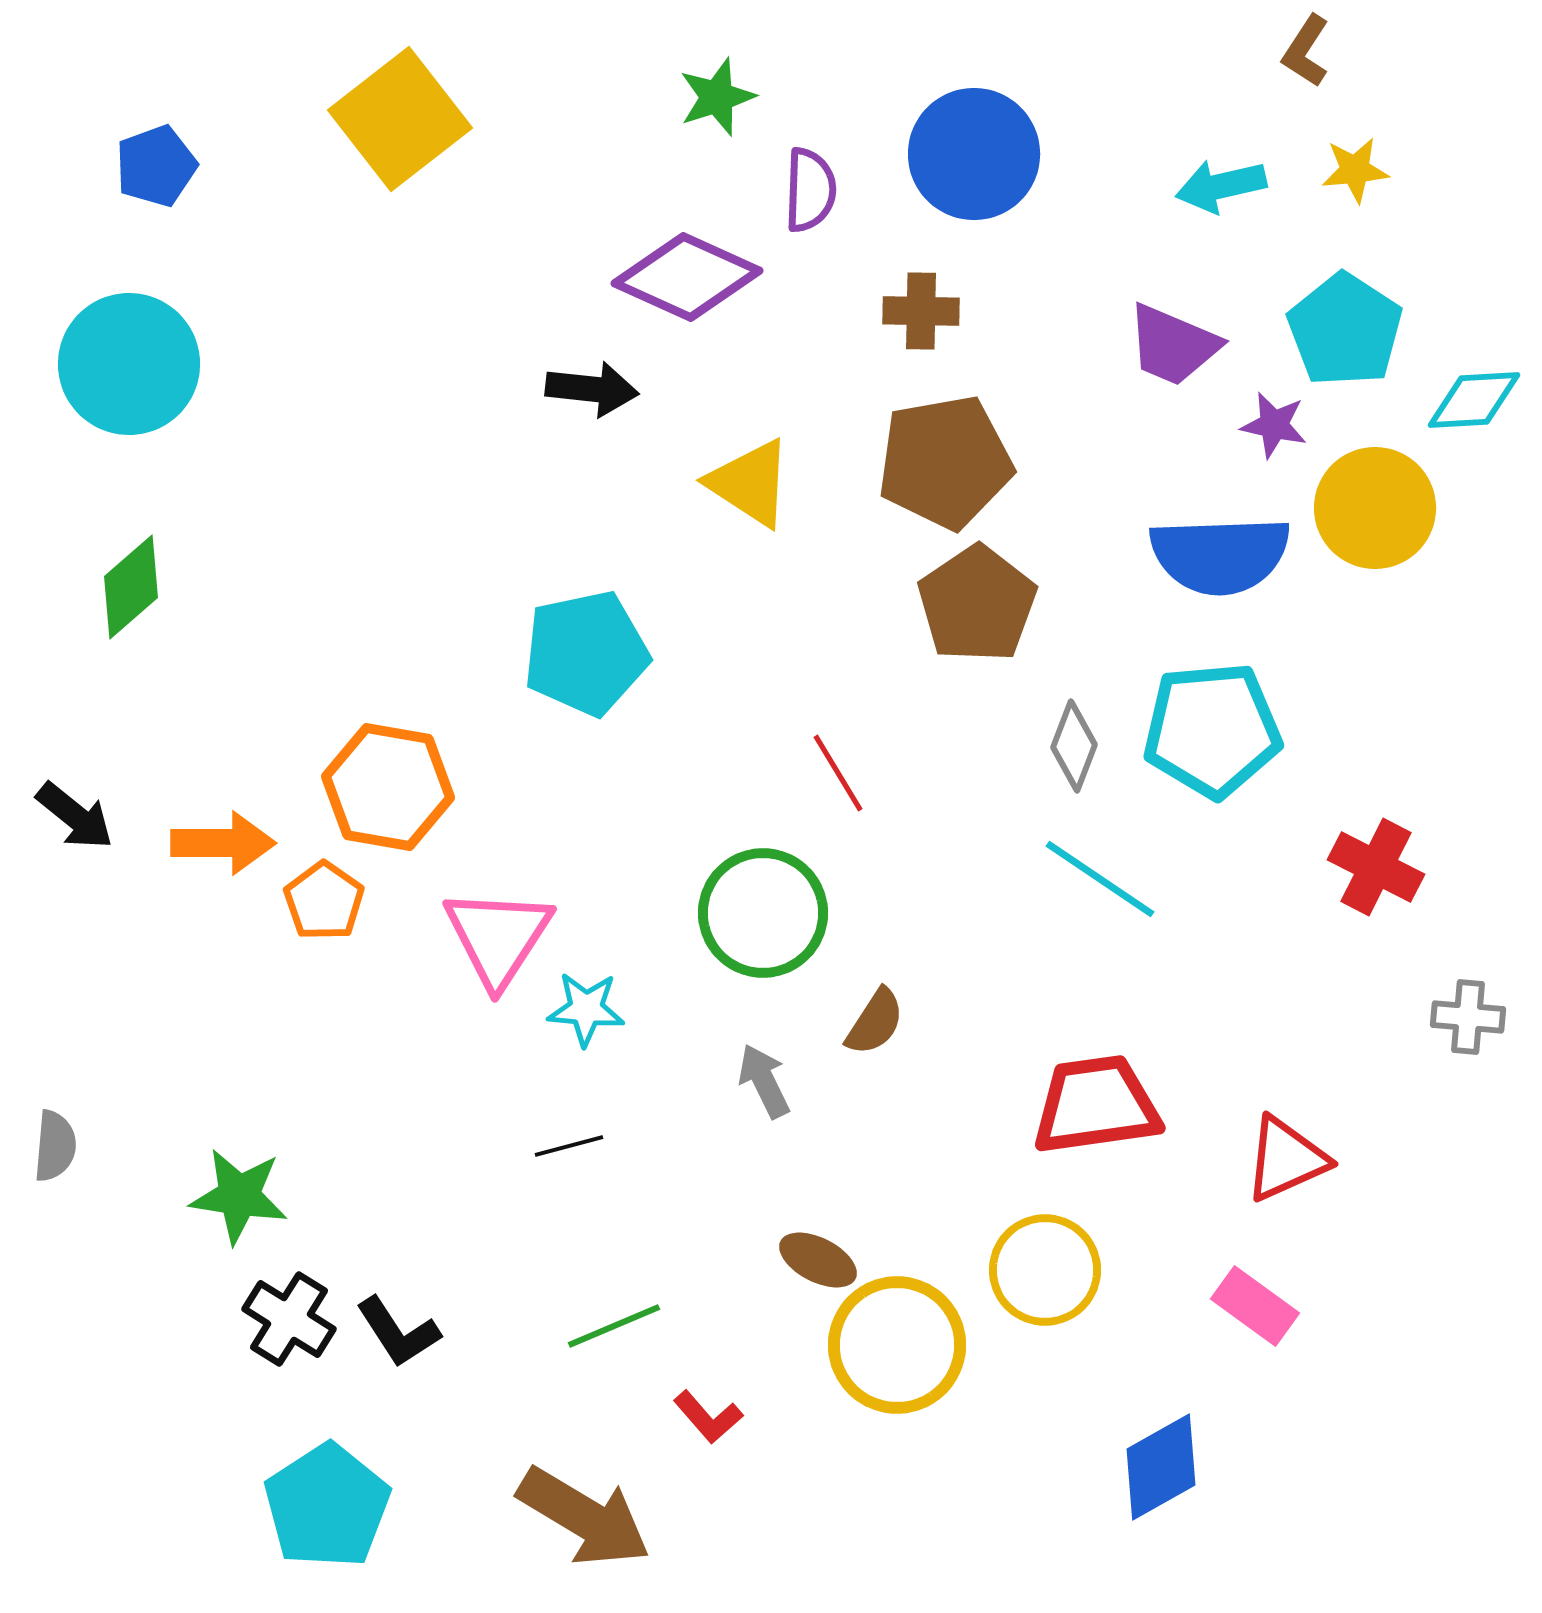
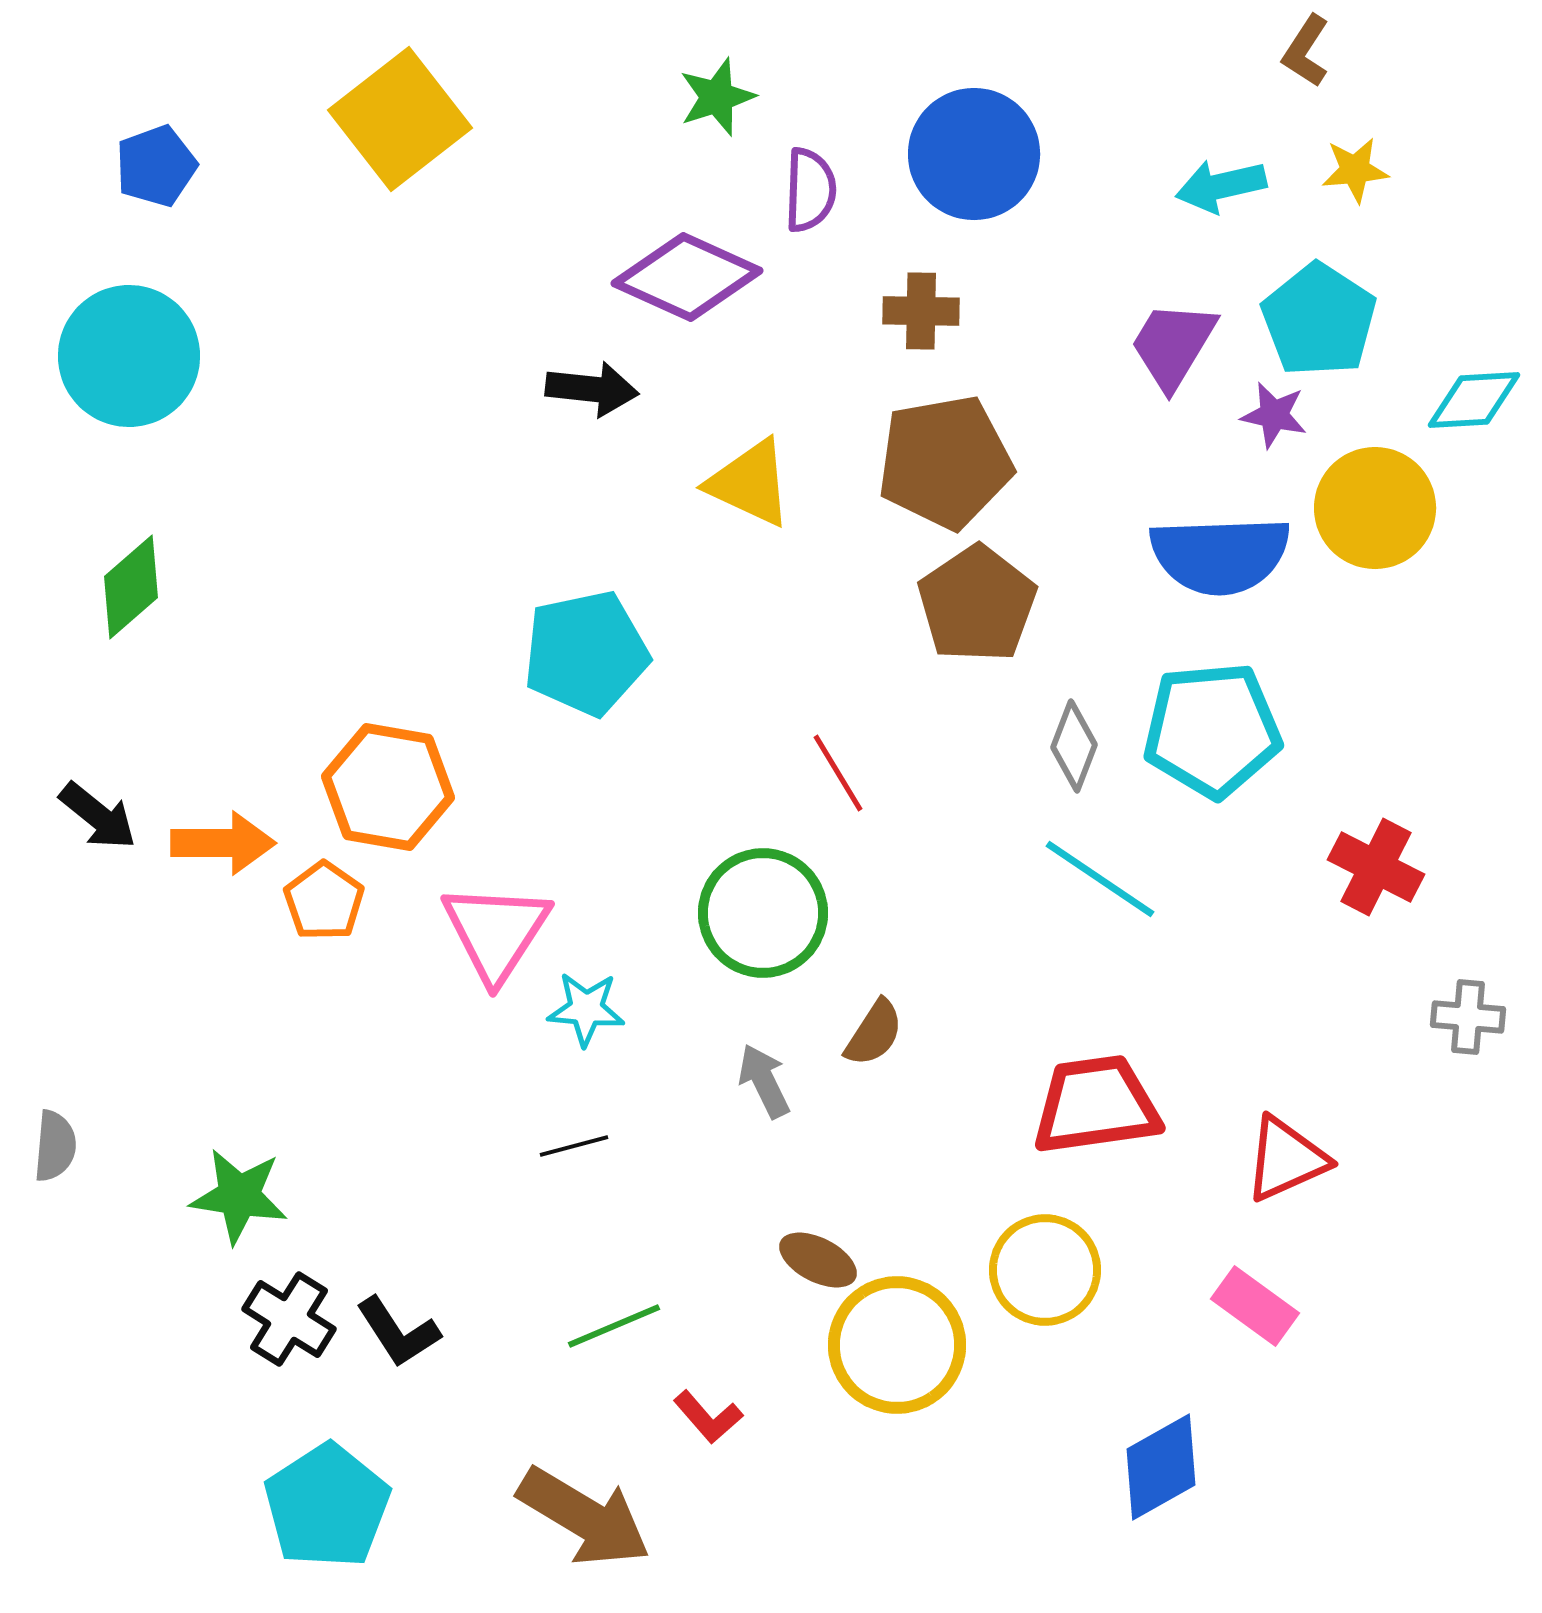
cyan pentagon at (1345, 330): moved 26 px left, 10 px up
purple trapezoid at (1173, 345): rotated 98 degrees clockwise
cyan circle at (129, 364): moved 8 px up
purple star at (1274, 425): moved 10 px up
yellow triangle at (750, 483): rotated 8 degrees counterclockwise
black arrow at (75, 816): moved 23 px right
pink triangle at (498, 937): moved 2 px left, 5 px up
brown semicircle at (875, 1022): moved 1 px left, 11 px down
black line at (569, 1146): moved 5 px right
